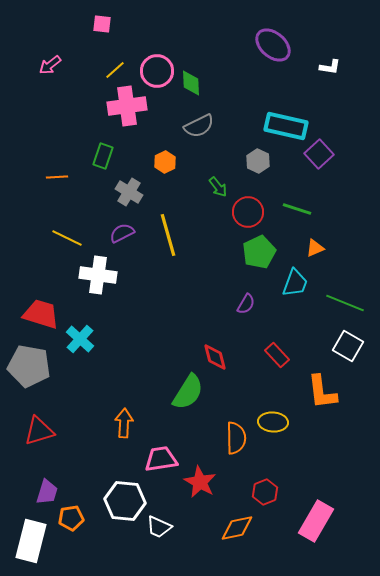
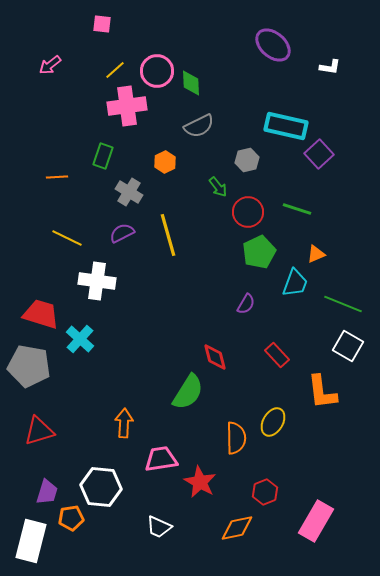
gray hexagon at (258, 161): moved 11 px left, 1 px up; rotated 20 degrees clockwise
orange triangle at (315, 248): moved 1 px right, 6 px down
white cross at (98, 275): moved 1 px left, 6 px down
green line at (345, 303): moved 2 px left, 1 px down
yellow ellipse at (273, 422): rotated 64 degrees counterclockwise
white hexagon at (125, 501): moved 24 px left, 14 px up
